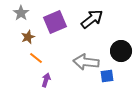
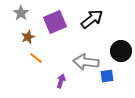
purple arrow: moved 15 px right, 1 px down
